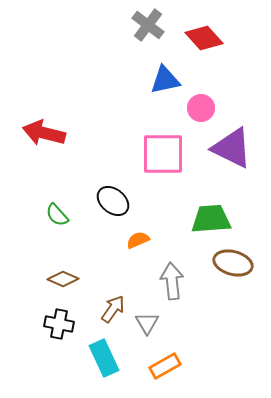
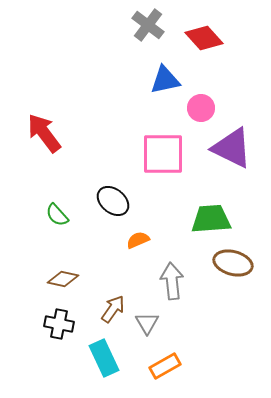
red arrow: rotated 39 degrees clockwise
brown diamond: rotated 12 degrees counterclockwise
